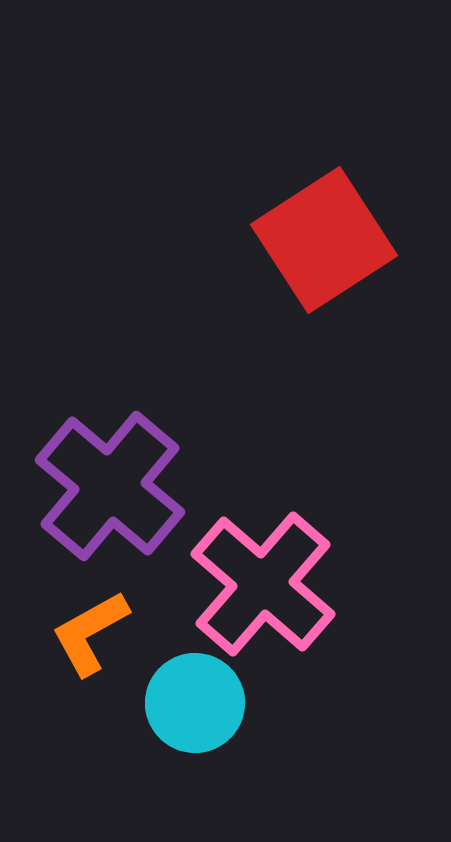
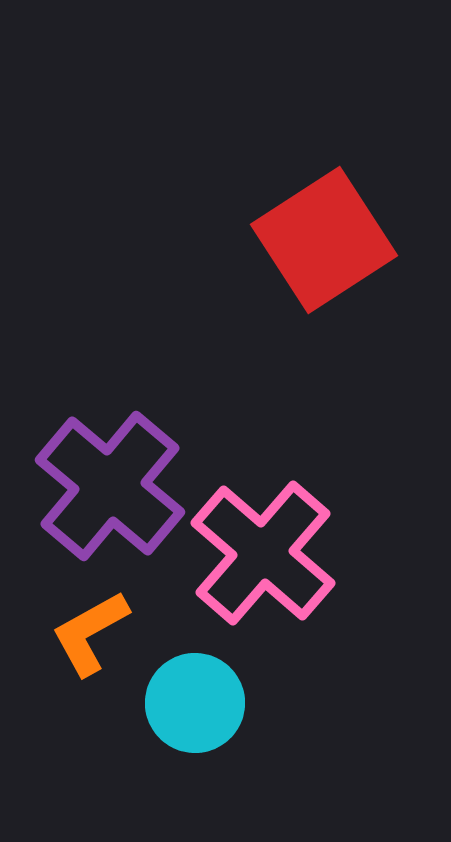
pink cross: moved 31 px up
